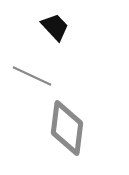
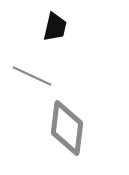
black trapezoid: rotated 56 degrees clockwise
